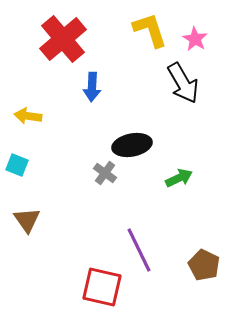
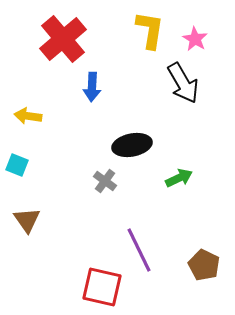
yellow L-shape: rotated 27 degrees clockwise
gray cross: moved 8 px down
